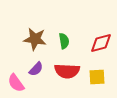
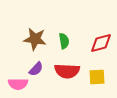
pink semicircle: moved 2 px right, 1 px down; rotated 54 degrees counterclockwise
